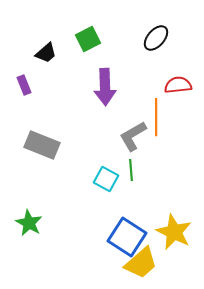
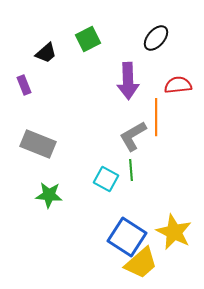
purple arrow: moved 23 px right, 6 px up
gray rectangle: moved 4 px left, 1 px up
green star: moved 20 px right, 28 px up; rotated 24 degrees counterclockwise
